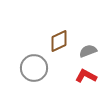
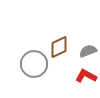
brown diamond: moved 6 px down
gray circle: moved 4 px up
